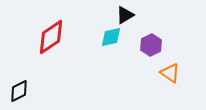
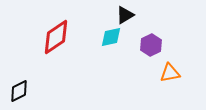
red diamond: moved 5 px right
orange triangle: rotated 45 degrees counterclockwise
